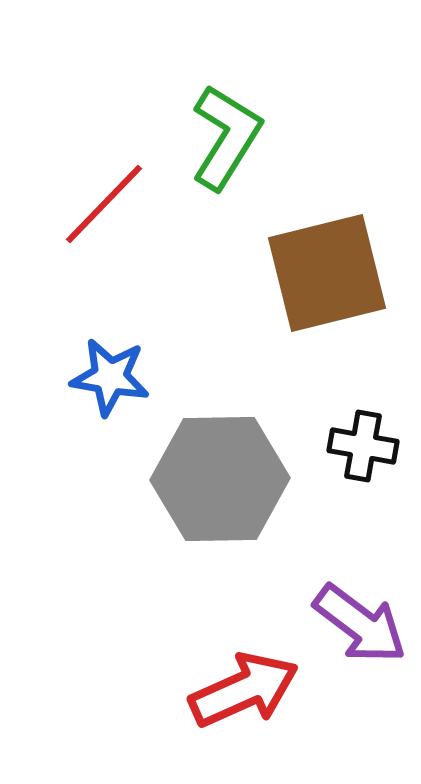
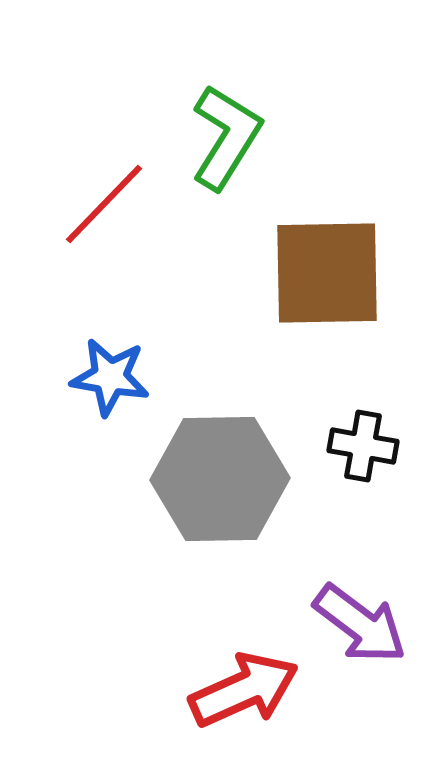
brown square: rotated 13 degrees clockwise
